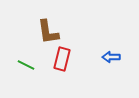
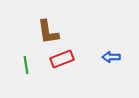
red rectangle: rotated 55 degrees clockwise
green line: rotated 54 degrees clockwise
